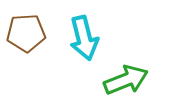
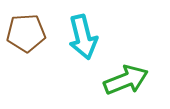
cyan arrow: moved 1 px left, 1 px up
